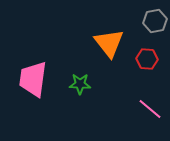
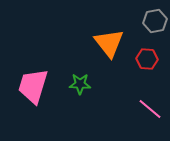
pink trapezoid: moved 7 px down; rotated 9 degrees clockwise
